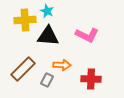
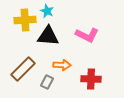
gray rectangle: moved 2 px down
